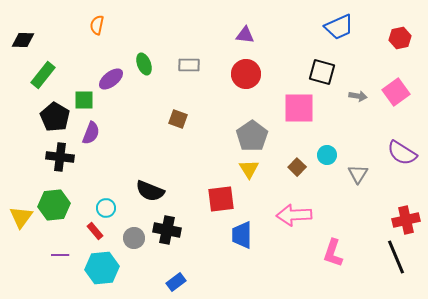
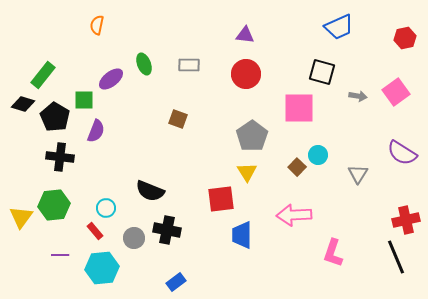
red hexagon at (400, 38): moved 5 px right
black diamond at (23, 40): moved 64 px down; rotated 15 degrees clockwise
purple semicircle at (91, 133): moved 5 px right, 2 px up
cyan circle at (327, 155): moved 9 px left
yellow triangle at (249, 169): moved 2 px left, 3 px down
